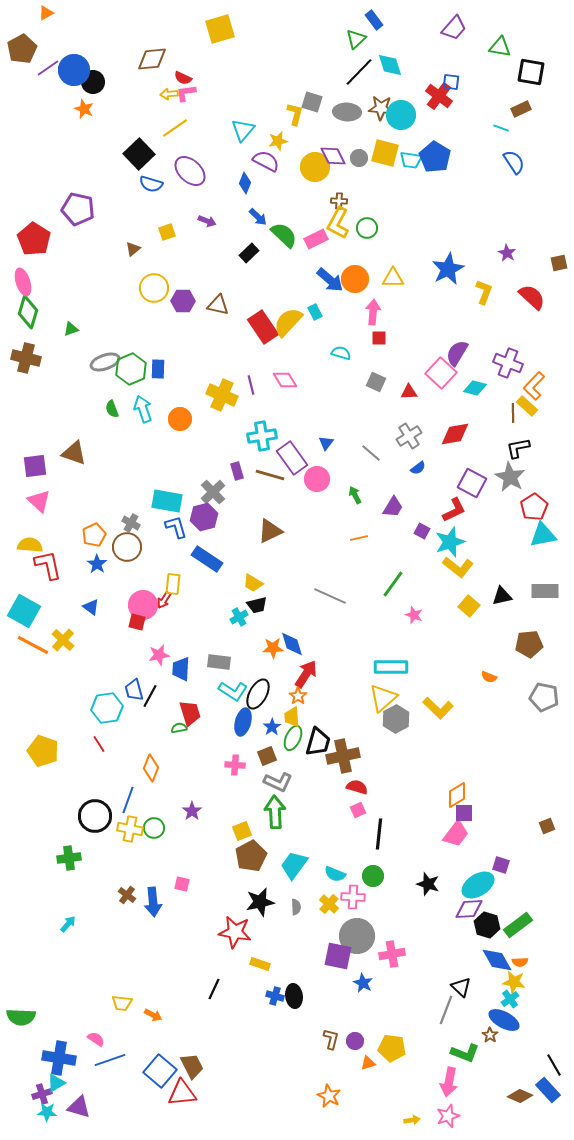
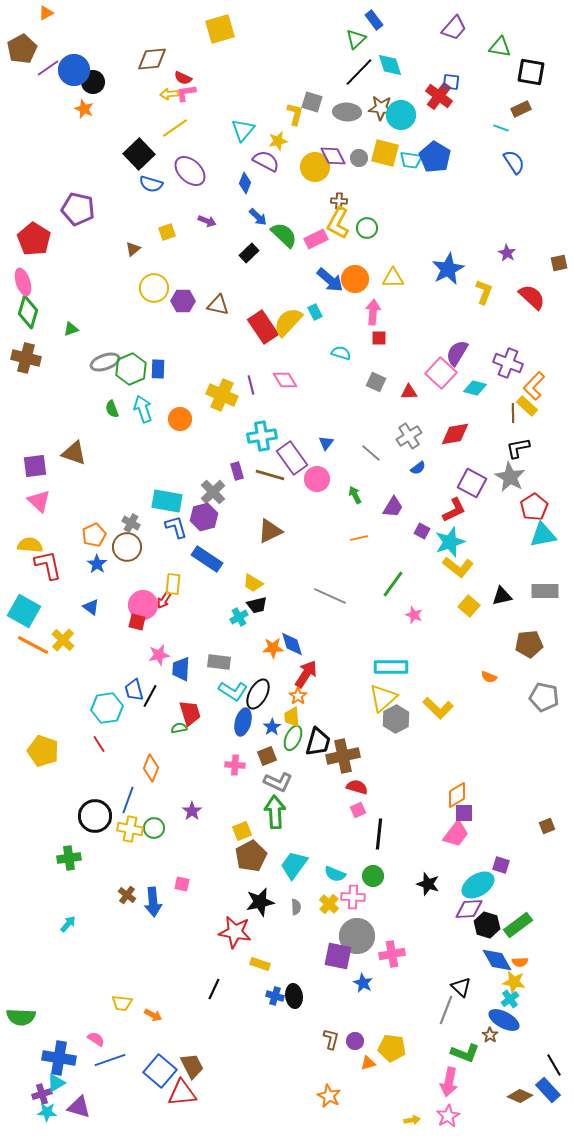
pink star at (448, 1116): rotated 10 degrees counterclockwise
